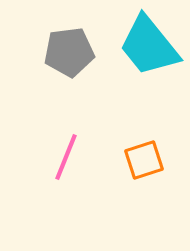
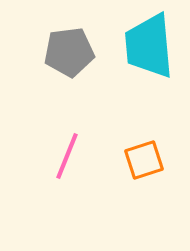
cyan trapezoid: rotated 34 degrees clockwise
pink line: moved 1 px right, 1 px up
